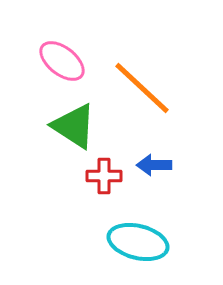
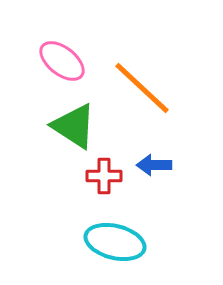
cyan ellipse: moved 23 px left
